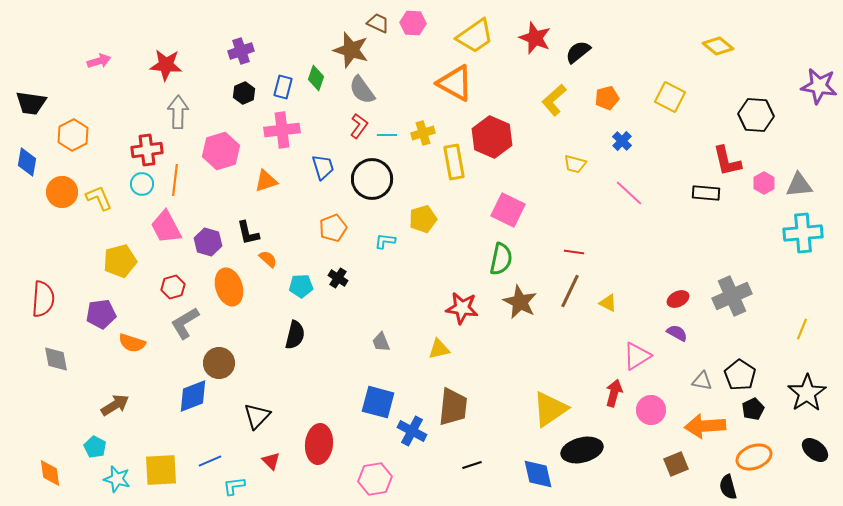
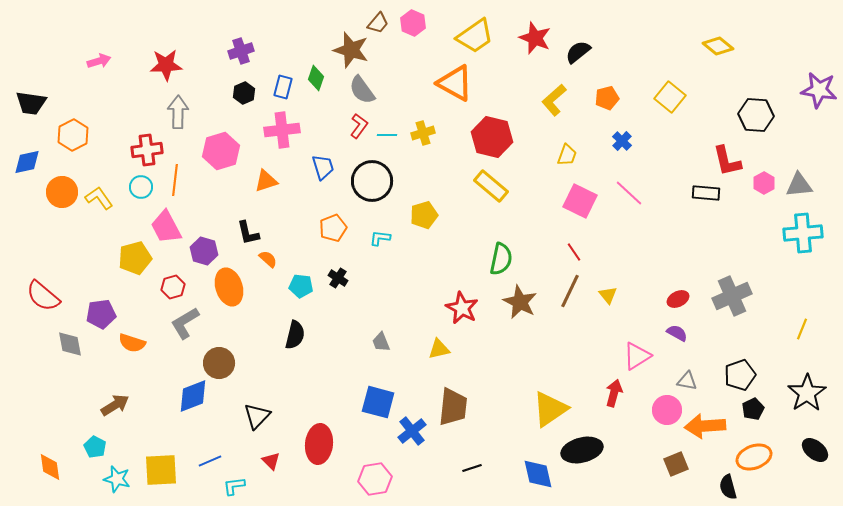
brown trapezoid at (378, 23): rotated 105 degrees clockwise
pink hexagon at (413, 23): rotated 20 degrees clockwise
red star at (166, 65): rotated 8 degrees counterclockwise
purple star at (819, 86): moved 4 px down
yellow square at (670, 97): rotated 12 degrees clockwise
red hexagon at (492, 137): rotated 9 degrees counterclockwise
blue diamond at (27, 162): rotated 68 degrees clockwise
yellow rectangle at (454, 162): moved 37 px right, 24 px down; rotated 40 degrees counterclockwise
yellow trapezoid at (575, 164): moved 8 px left, 9 px up; rotated 85 degrees counterclockwise
black circle at (372, 179): moved 2 px down
cyan circle at (142, 184): moved 1 px left, 3 px down
yellow L-shape at (99, 198): rotated 12 degrees counterclockwise
pink square at (508, 210): moved 72 px right, 9 px up
yellow pentagon at (423, 219): moved 1 px right, 4 px up
cyan L-shape at (385, 241): moved 5 px left, 3 px up
purple hexagon at (208, 242): moved 4 px left, 9 px down
red line at (574, 252): rotated 48 degrees clockwise
yellow pentagon at (120, 261): moved 15 px right, 3 px up
cyan pentagon at (301, 286): rotated 10 degrees clockwise
red semicircle at (43, 299): moved 3 px up; rotated 126 degrees clockwise
yellow triangle at (608, 303): moved 8 px up; rotated 24 degrees clockwise
red star at (462, 308): rotated 20 degrees clockwise
gray diamond at (56, 359): moved 14 px right, 15 px up
black pentagon at (740, 375): rotated 20 degrees clockwise
gray triangle at (702, 381): moved 15 px left
pink circle at (651, 410): moved 16 px right
blue cross at (412, 431): rotated 24 degrees clockwise
black line at (472, 465): moved 3 px down
orange diamond at (50, 473): moved 6 px up
